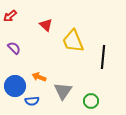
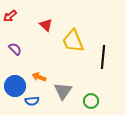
purple semicircle: moved 1 px right, 1 px down
